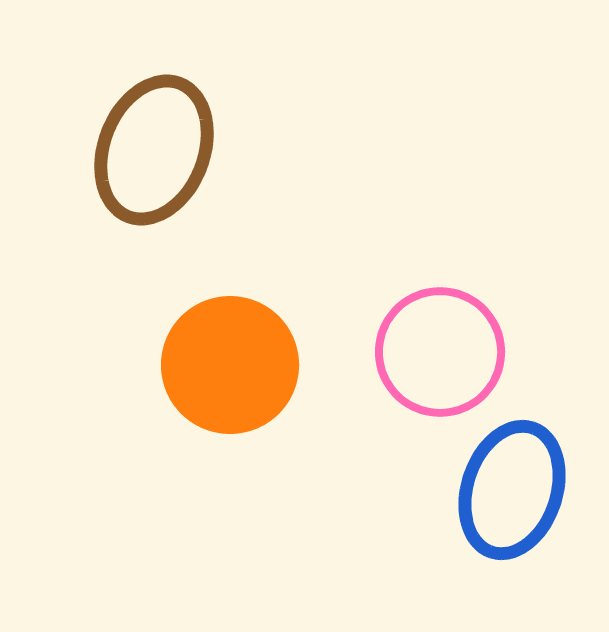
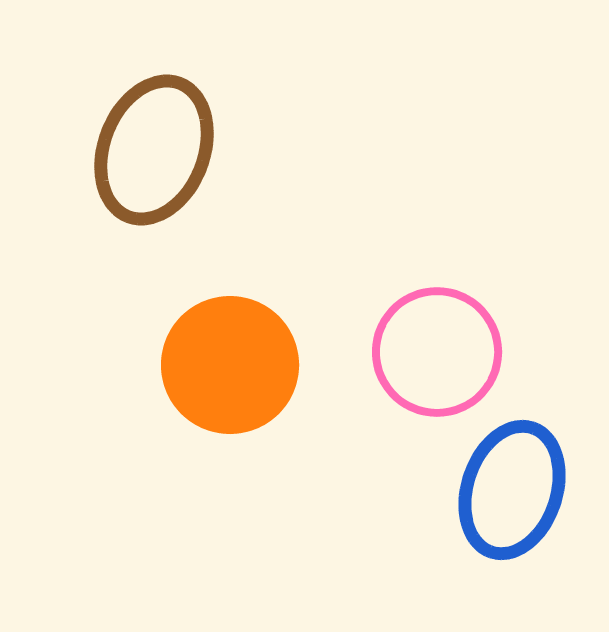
pink circle: moved 3 px left
